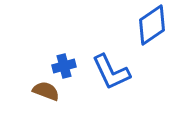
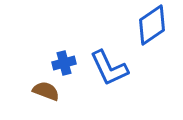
blue cross: moved 3 px up
blue L-shape: moved 2 px left, 4 px up
